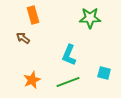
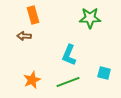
brown arrow: moved 1 px right, 2 px up; rotated 32 degrees counterclockwise
